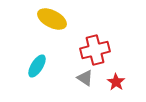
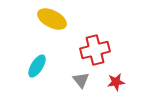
gray triangle: moved 4 px left, 2 px down; rotated 18 degrees clockwise
red star: rotated 30 degrees clockwise
